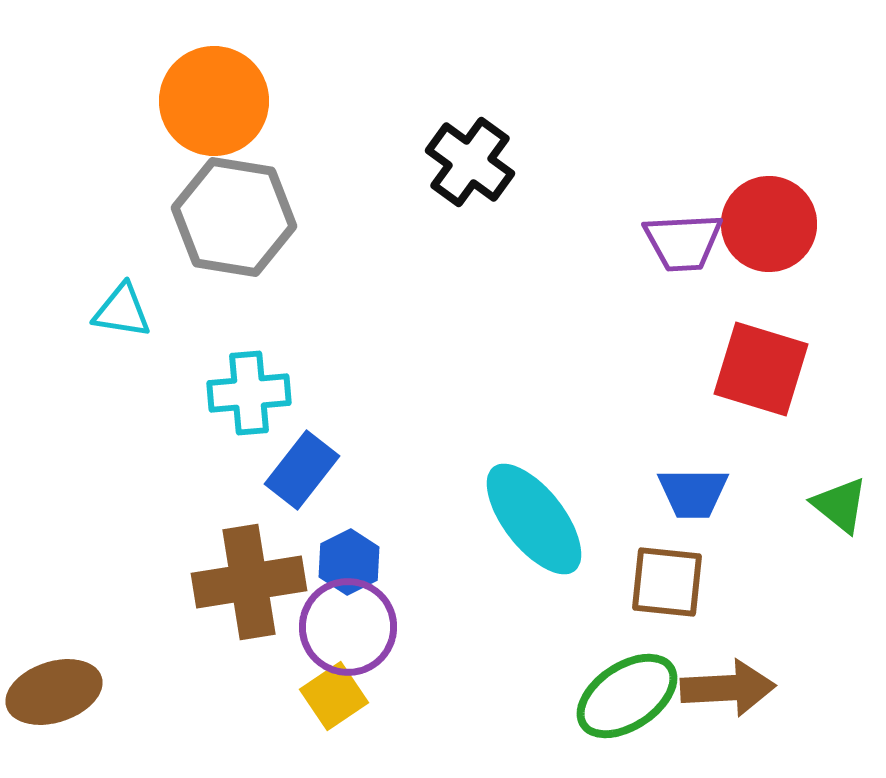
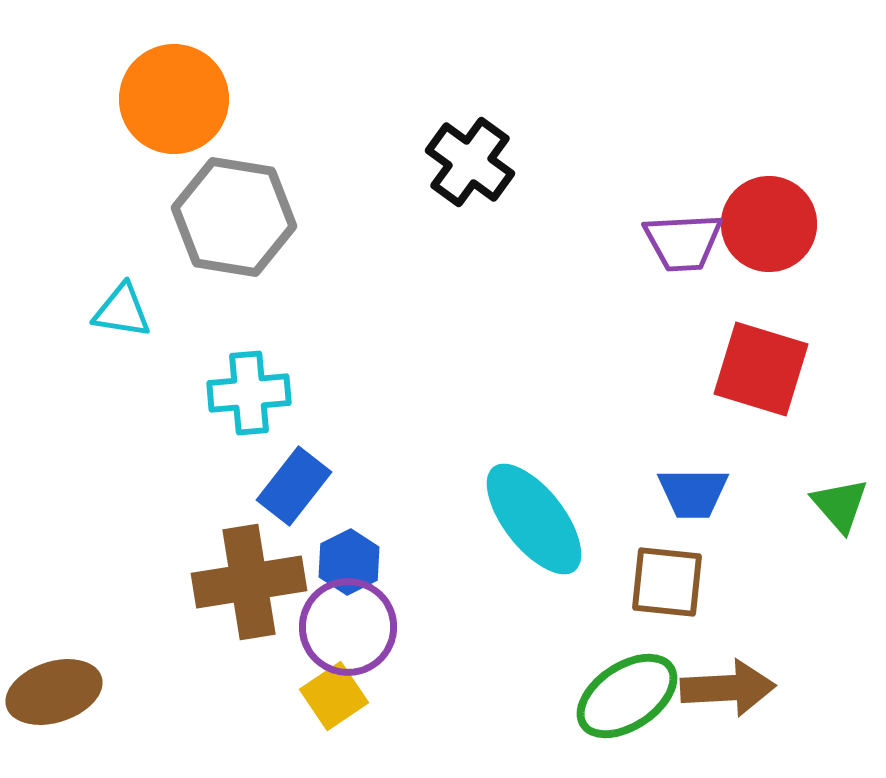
orange circle: moved 40 px left, 2 px up
blue rectangle: moved 8 px left, 16 px down
green triangle: rotated 10 degrees clockwise
